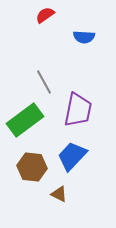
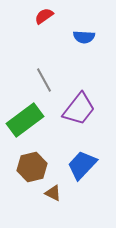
red semicircle: moved 1 px left, 1 px down
gray line: moved 2 px up
purple trapezoid: moved 1 px right, 1 px up; rotated 27 degrees clockwise
blue trapezoid: moved 10 px right, 9 px down
brown hexagon: rotated 20 degrees counterclockwise
brown triangle: moved 6 px left, 1 px up
